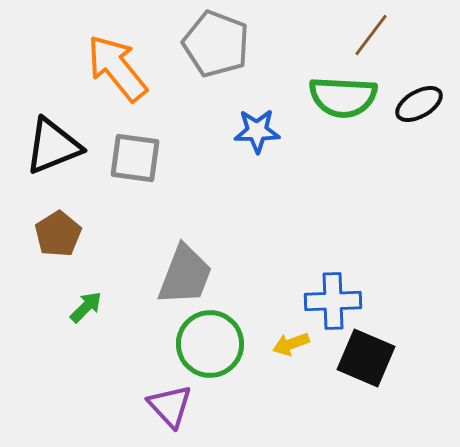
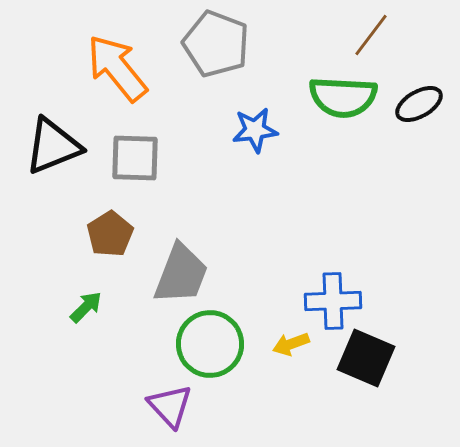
blue star: moved 2 px left, 1 px up; rotated 6 degrees counterclockwise
gray square: rotated 6 degrees counterclockwise
brown pentagon: moved 52 px right
gray trapezoid: moved 4 px left, 1 px up
